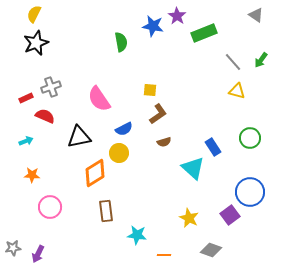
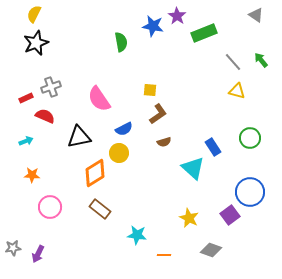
green arrow: rotated 105 degrees clockwise
brown rectangle: moved 6 px left, 2 px up; rotated 45 degrees counterclockwise
